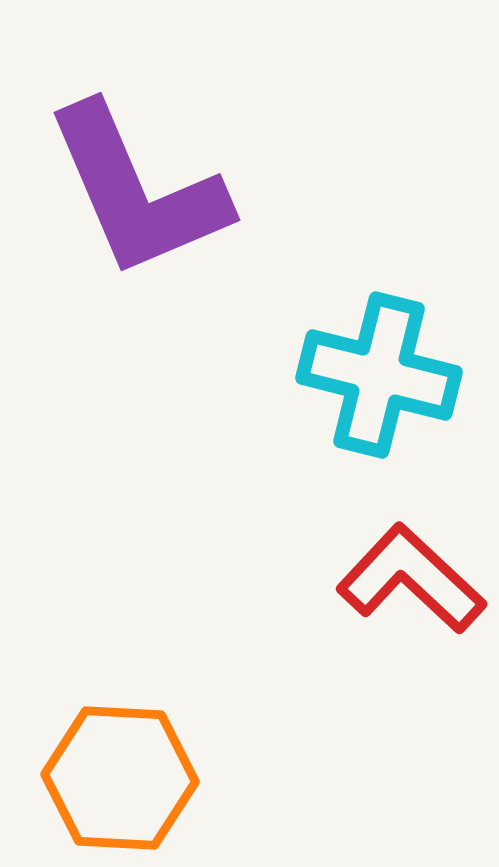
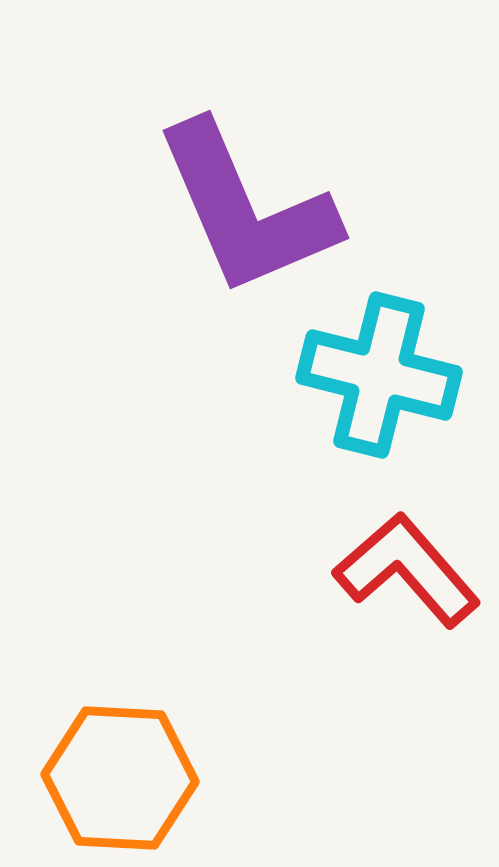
purple L-shape: moved 109 px right, 18 px down
red L-shape: moved 4 px left, 9 px up; rotated 6 degrees clockwise
